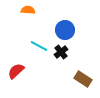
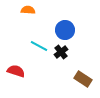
red semicircle: rotated 60 degrees clockwise
